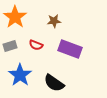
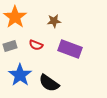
black semicircle: moved 5 px left
